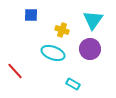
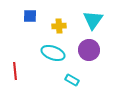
blue square: moved 1 px left, 1 px down
yellow cross: moved 3 px left, 4 px up; rotated 24 degrees counterclockwise
purple circle: moved 1 px left, 1 px down
red line: rotated 36 degrees clockwise
cyan rectangle: moved 1 px left, 4 px up
